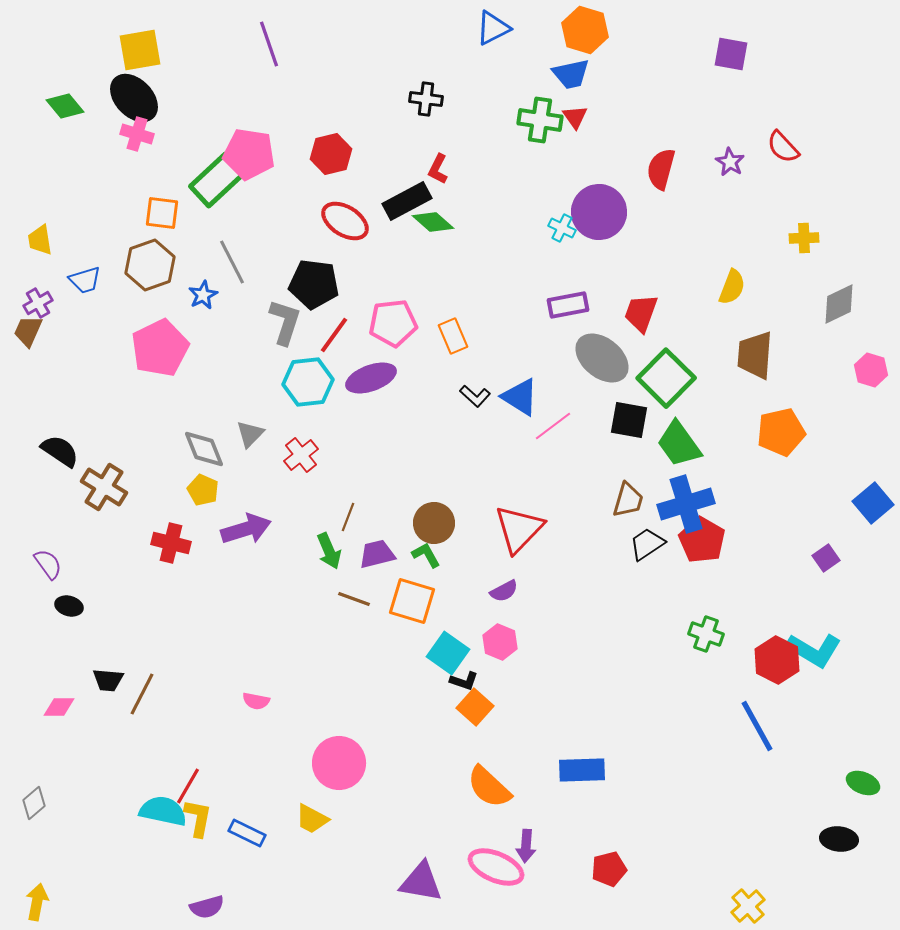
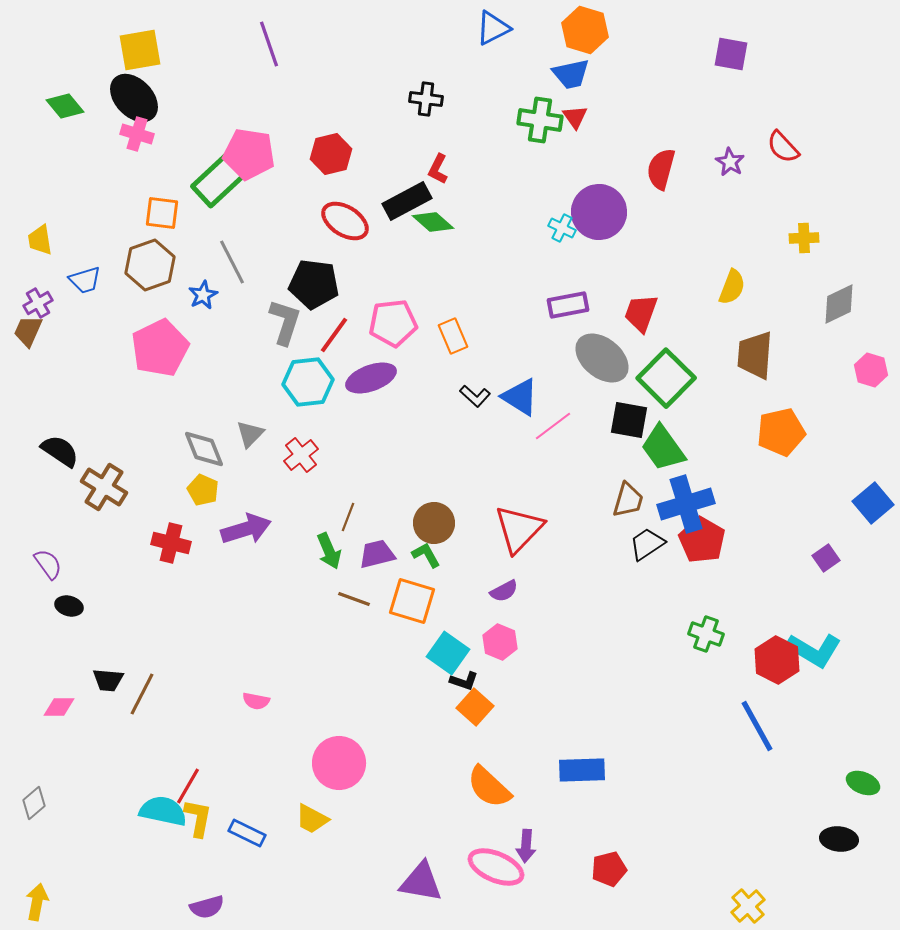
green rectangle at (217, 180): moved 2 px right
green trapezoid at (679, 444): moved 16 px left, 4 px down
